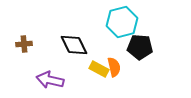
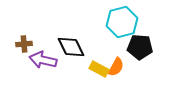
black diamond: moved 3 px left, 2 px down
orange semicircle: moved 2 px right; rotated 42 degrees clockwise
purple arrow: moved 7 px left, 20 px up
